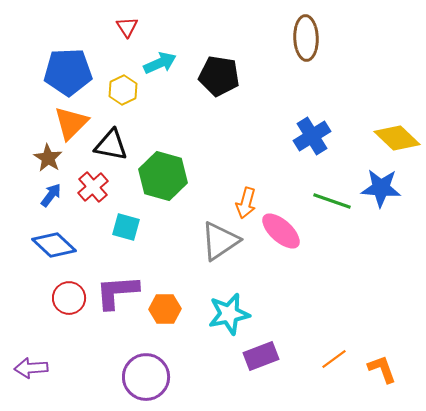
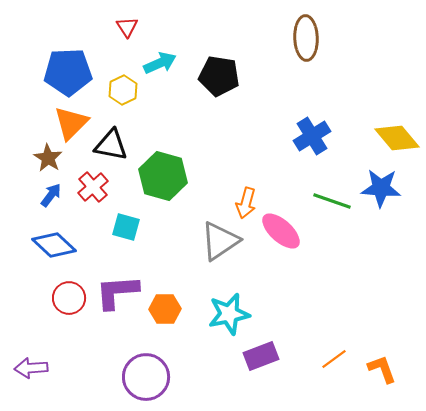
yellow diamond: rotated 6 degrees clockwise
